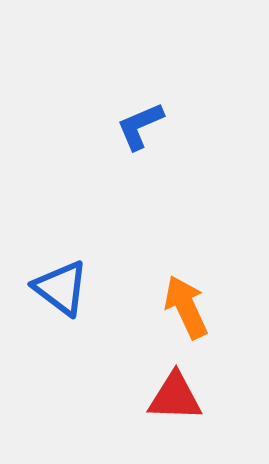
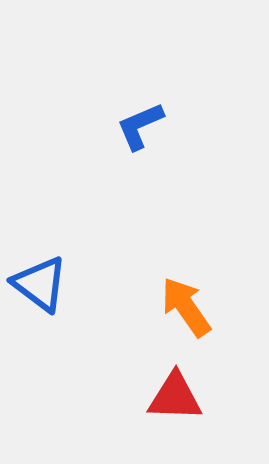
blue triangle: moved 21 px left, 4 px up
orange arrow: rotated 10 degrees counterclockwise
